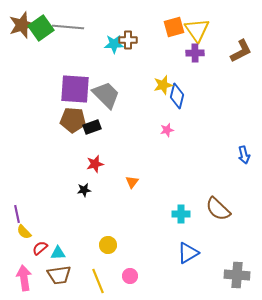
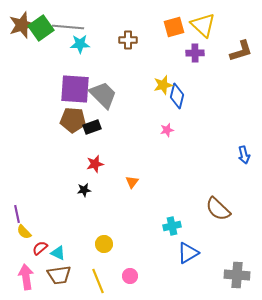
yellow triangle: moved 6 px right, 5 px up; rotated 12 degrees counterclockwise
cyan star: moved 34 px left
brown L-shape: rotated 10 degrees clockwise
gray trapezoid: moved 3 px left
cyan cross: moved 9 px left, 12 px down; rotated 12 degrees counterclockwise
yellow circle: moved 4 px left, 1 px up
cyan triangle: rotated 28 degrees clockwise
pink arrow: moved 2 px right, 1 px up
